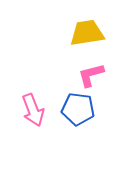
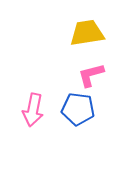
pink arrow: rotated 32 degrees clockwise
